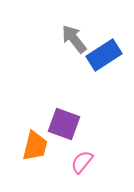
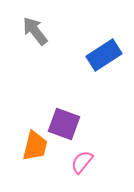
gray arrow: moved 39 px left, 8 px up
